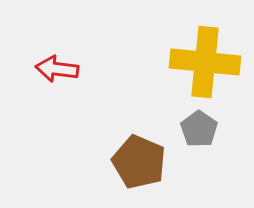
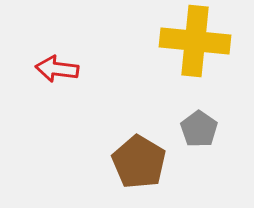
yellow cross: moved 10 px left, 21 px up
brown pentagon: rotated 8 degrees clockwise
